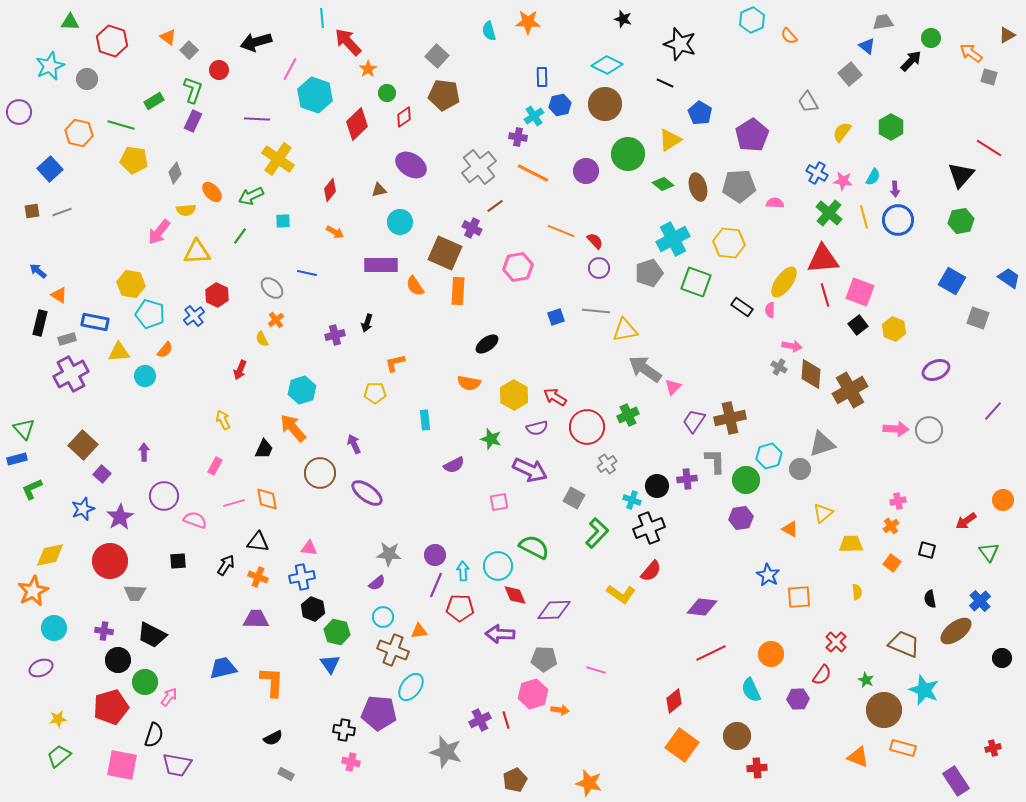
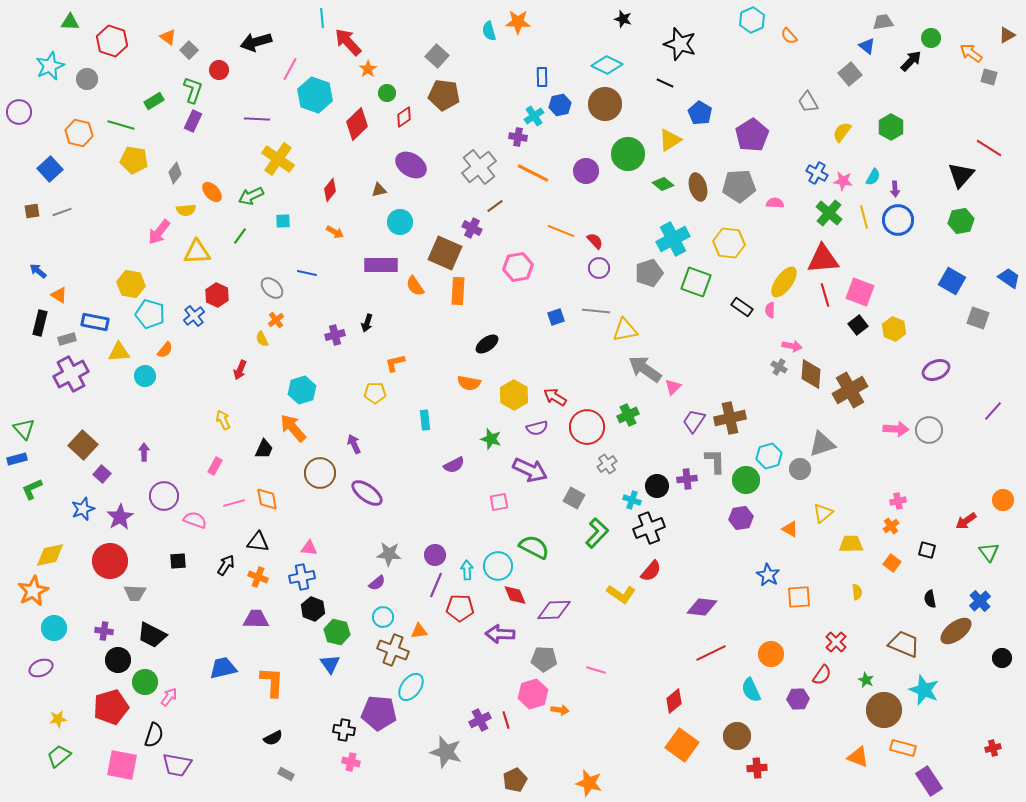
orange star at (528, 22): moved 10 px left
cyan arrow at (463, 571): moved 4 px right, 1 px up
purple rectangle at (956, 781): moved 27 px left
